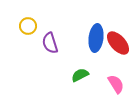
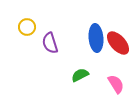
yellow circle: moved 1 px left, 1 px down
blue ellipse: rotated 12 degrees counterclockwise
